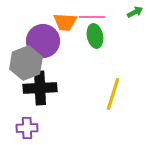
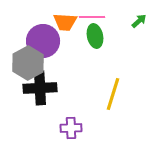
green arrow: moved 4 px right, 9 px down; rotated 14 degrees counterclockwise
gray hexagon: moved 2 px right; rotated 8 degrees counterclockwise
purple cross: moved 44 px right
